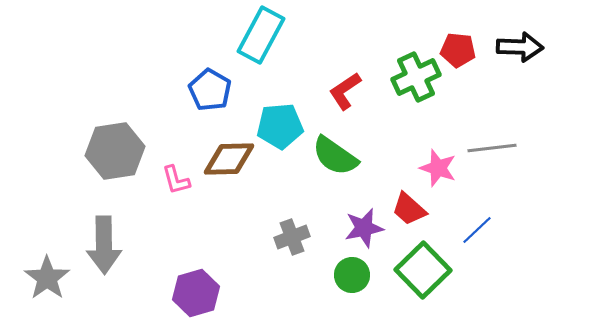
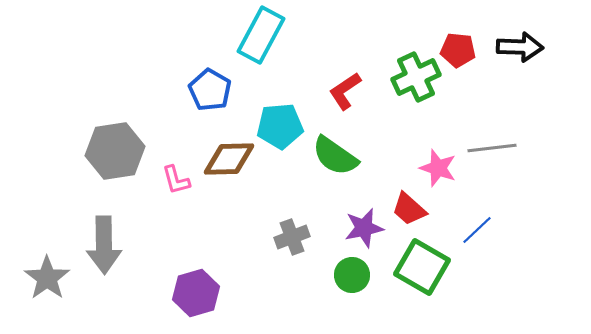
green square: moved 1 px left, 3 px up; rotated 16 degrees counterclockwise
